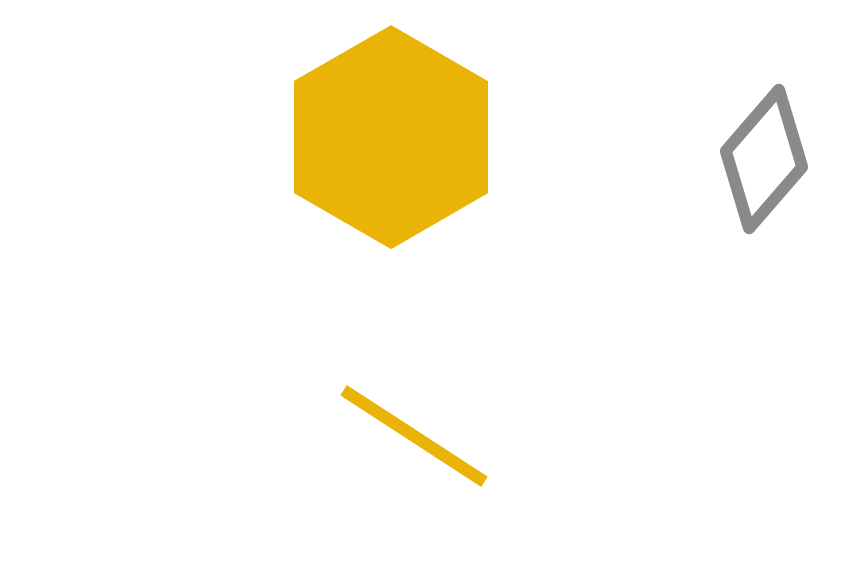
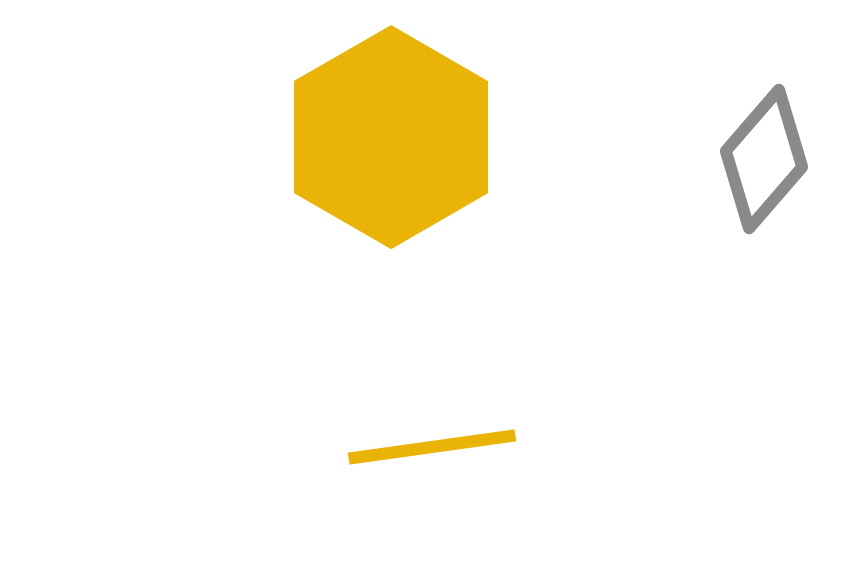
yellow line: moved 18 px right, 11 px down; rotated 41 degrees counterclockwise
